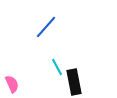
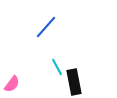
pink semicircle: rotated 60 degrees clockwise
